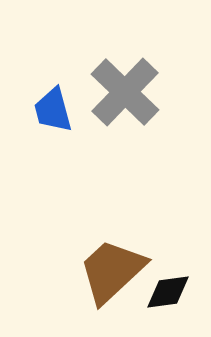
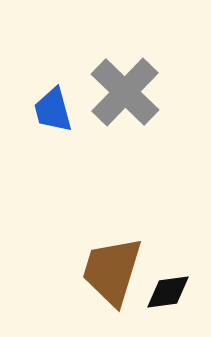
brown trapezoid: rotated 30 degrees counterclockwise
